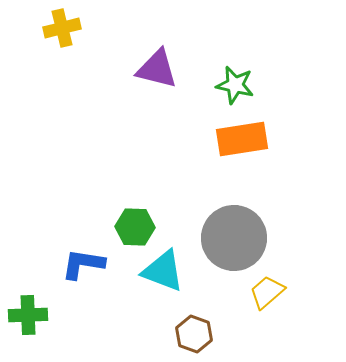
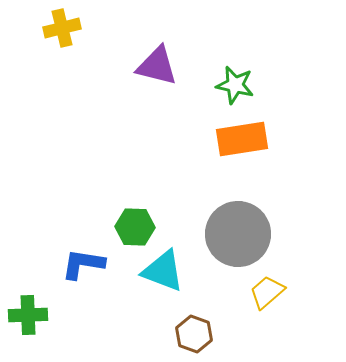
purple triangle: moved 3 px up
gray circle: moved 4 px right, 4 px up
